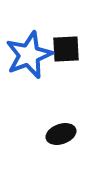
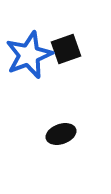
black square: rotated 16 degrees counterclockwise
